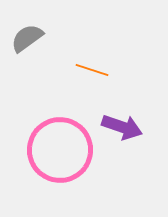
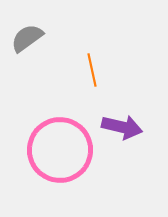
orange line: rotated 60 degrees clockwise
purple arrow: rotated 6 degrees counterclockwise
